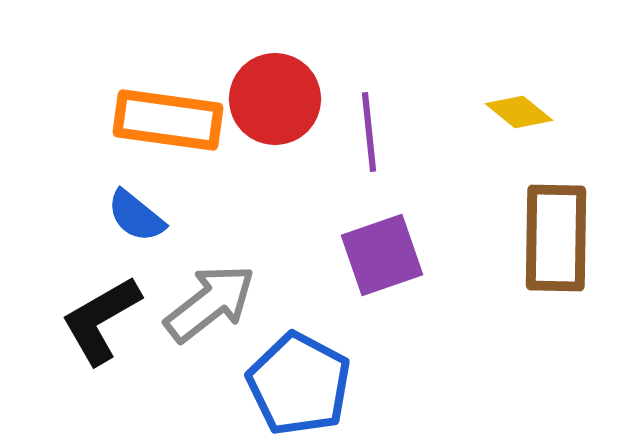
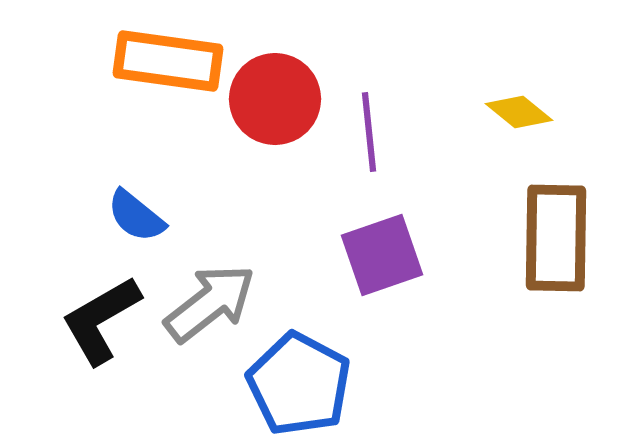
orange rectangle: moved 59 px up
